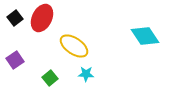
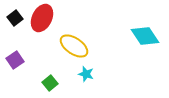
cyan star: rotated 14 degrees clockwise
green square: moved 5 px down
